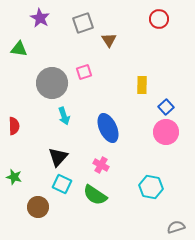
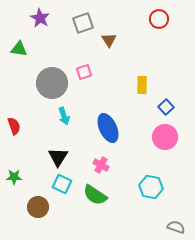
red semicircle: rotated 18 degrees counterclockwise
pink circle: moved 1 px left, 5 px down
black triangle: rotated 10 degrees counterclockwise
green star: rotated 14 degrees counterclockwise
gray semicircle: rotated 36 degrees clockwise
